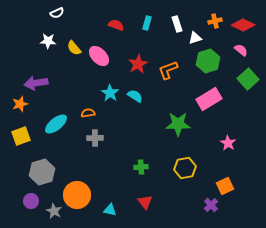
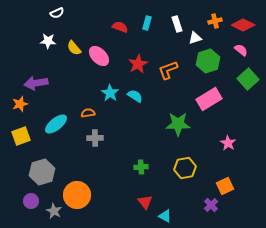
red semicircle: moved 4 px right, 2 px down
cyan triangle: moved 55 px right, 6 px down; rotated 16 degrees clockwise
